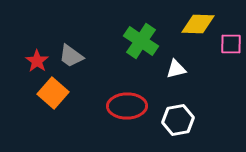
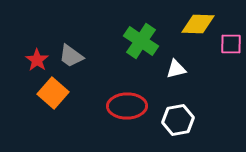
red star: moved 1 px up
